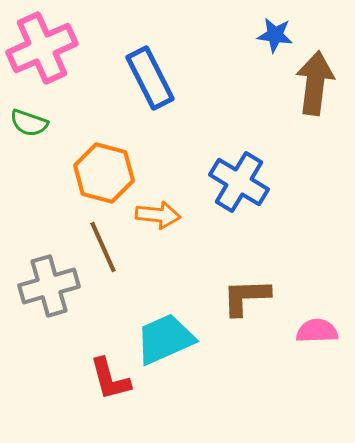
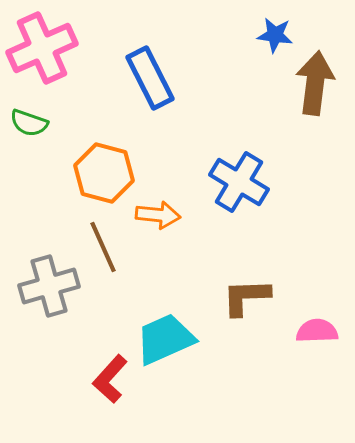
red L-shape: rotated 57 degrees clockwise
